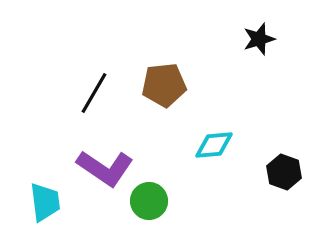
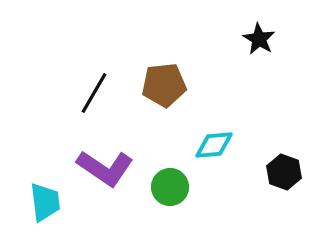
black star: rotated 24 degrees counterclockwise
green circle: moved 21 px right, 14 px up
